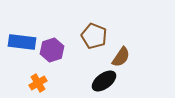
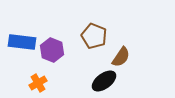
purple hexagon: rotated 20 degrees counterclockwise
